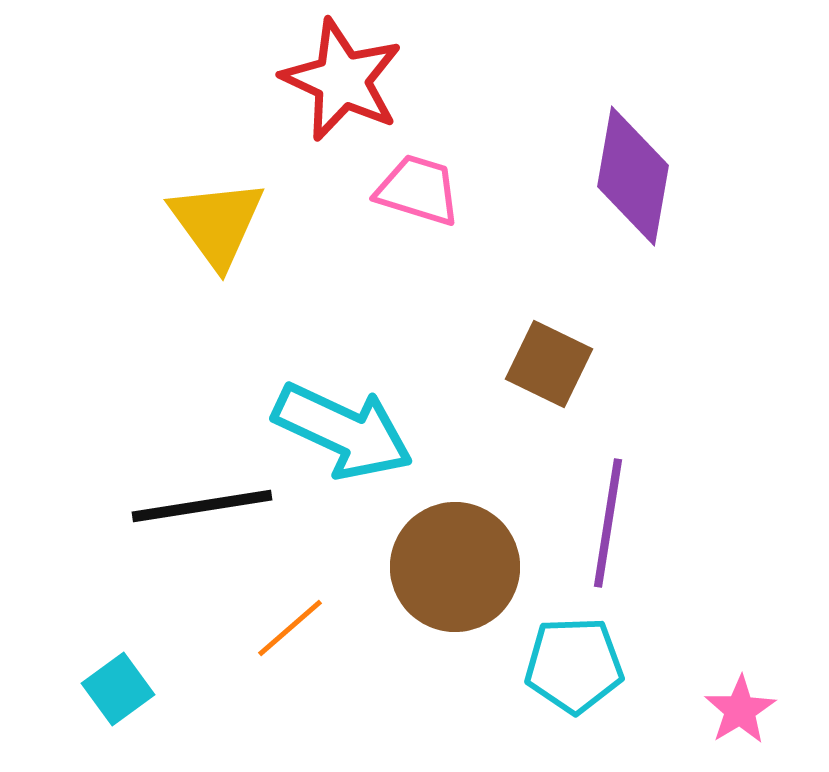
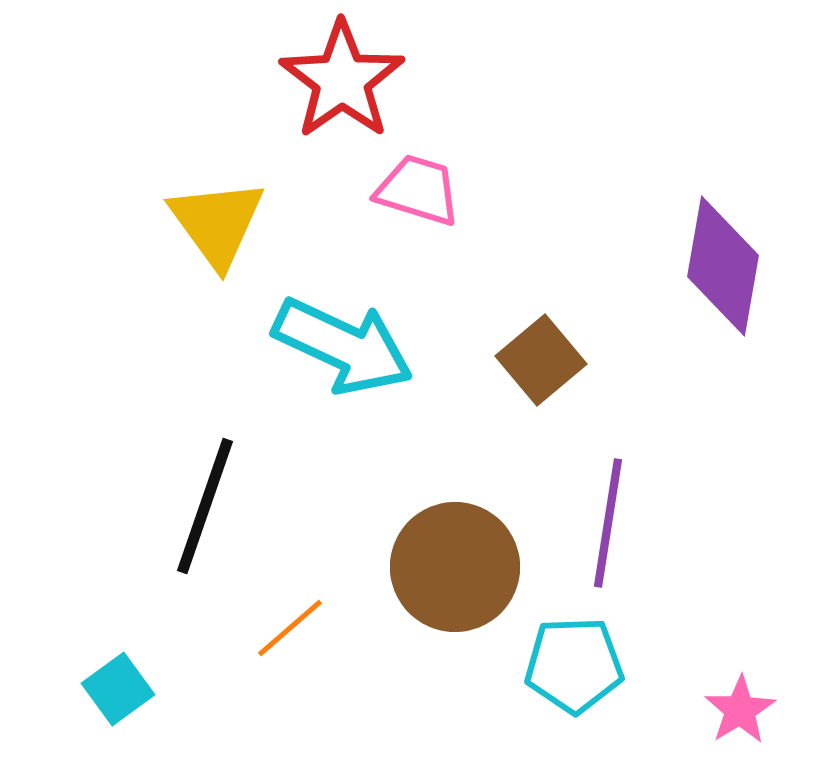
red star: rotated 12 degrees clockwise
purple diamond: moved 90 px right, 90 px down
brown square: moved 8 px left, 4 px up; rotated 24 degrees clockwise
cyan arrow: moved 85 px up
black line: moved 3 px right; rotated 62 degrees counterclockwise
